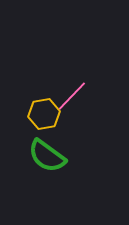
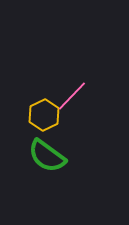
yellow hexagon: moved 1 px down; rotated 16 degrees counterclockwise
